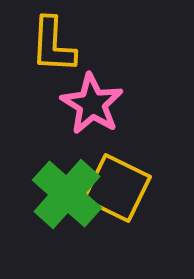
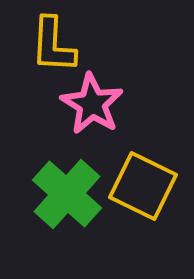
yellow square: moved 26 px right, 2 px up
